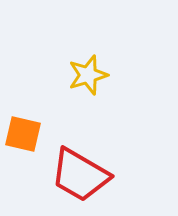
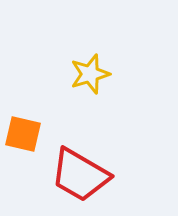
yellow star: moved 2 px right, 1 px up
